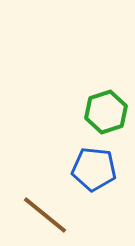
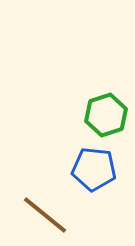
green hexagon: moved 3 px down
